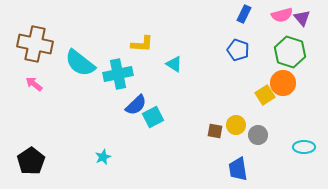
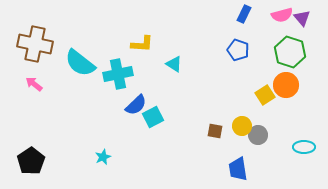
orange circle: moved 3 px right, 2 px down
yellow circle: moved 6 px right, 1 px down
